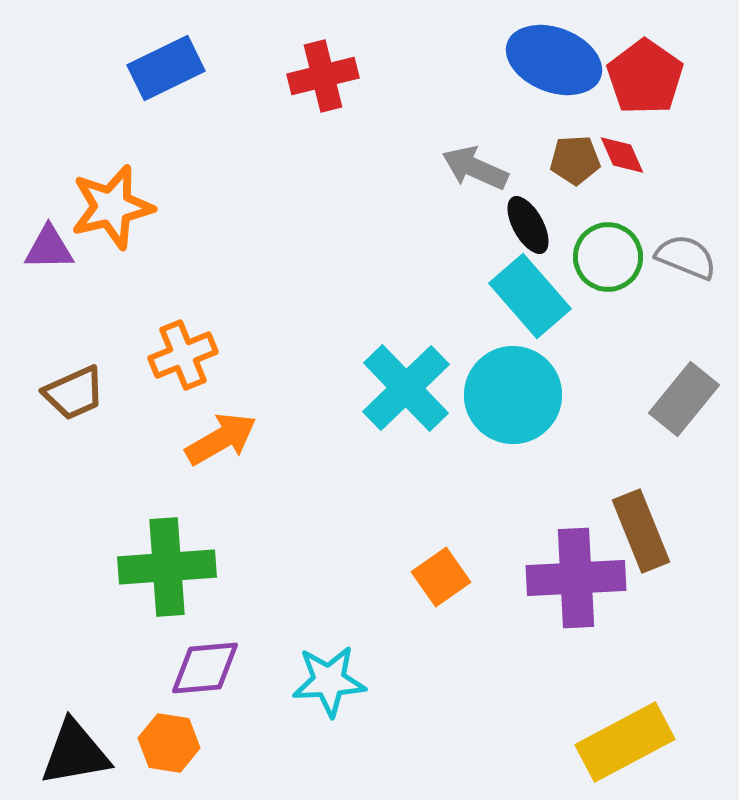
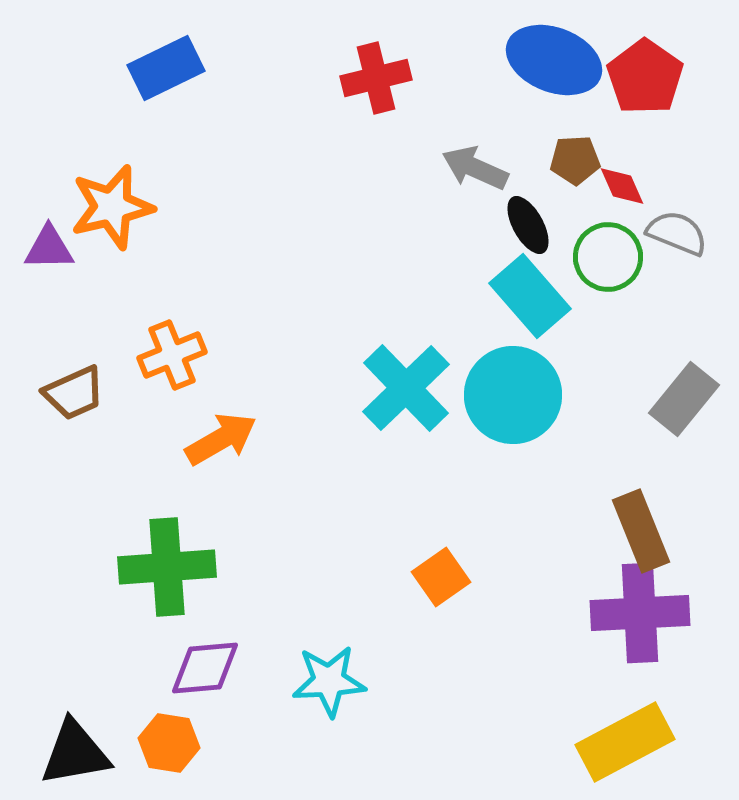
red cross: moved 53 px right, 2 px down
red diamond: moved 31 px down
gray semicircle: moved 9 px left, 24 px up
orange cross: moved 11 px left
purple cross: moved 64 px right, 35 px down
